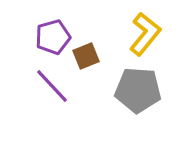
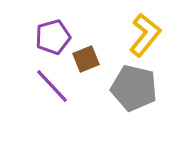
yellow L-shape: moved 1 px down
brown square: moved 3 px down
gray pentagon: moved 4 px left, 2 px up; rotated 9 degrees clockwise
